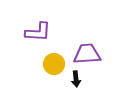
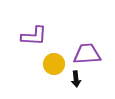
purple L-shape: moved 4 px left, 4 px down
